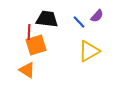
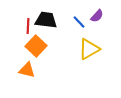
black trapezoid: moved 1 px left, 1 px down
red line: moved 1 px left, 6 px up
orange square: moved 1 px down; rotated 30 degrees counterclockwise
yellow triangle: moved 2 px up
orange triangle: rotated 18 degrees counterclockwise
